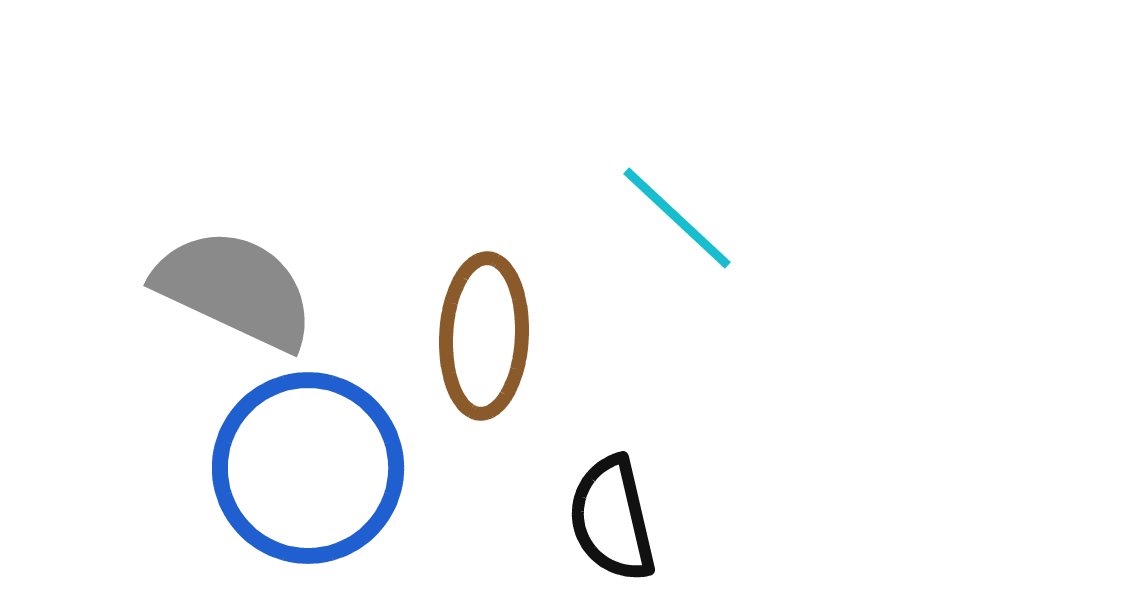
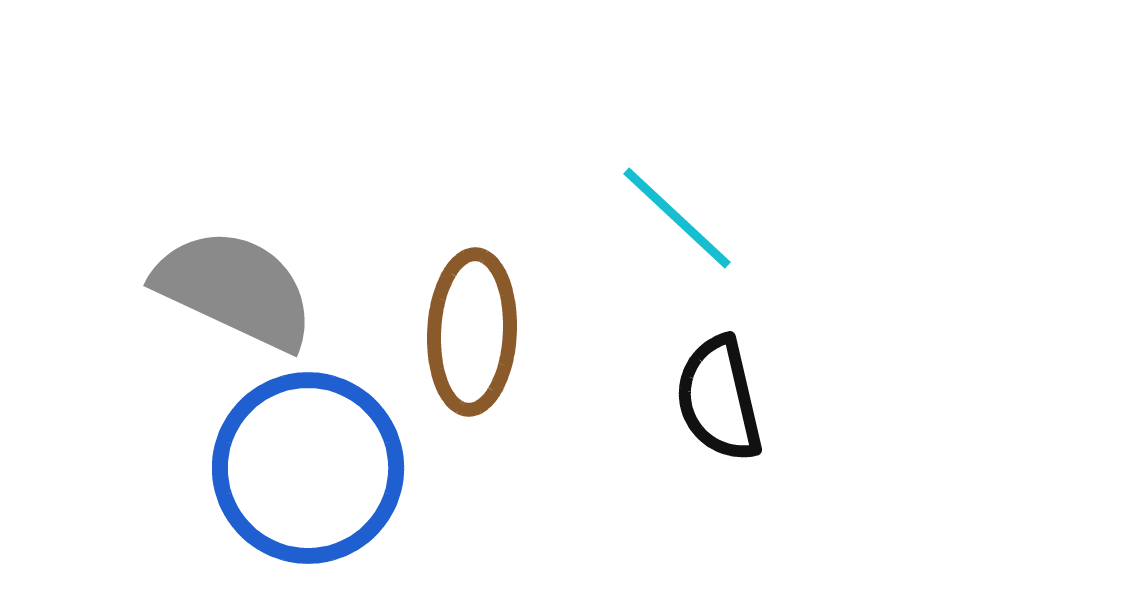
brown ellipse: moved 12 px left, 4 px up
black semicircle: moved 107 px right, 120 px up
